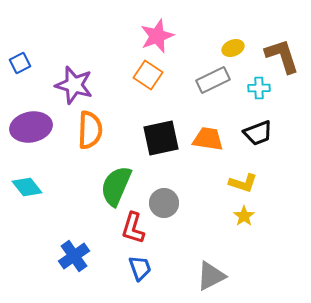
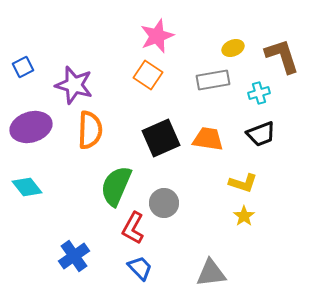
blue square: moved 3 px right, 4 px down
gray rectangle: rotated 16 degrees clockwise
cyan cross: moved 5 px down; rotated 15 degrees counterclockwise
purple ellipse: rotated 6 degrees counterclockwise
black trapezoid: moved 3 px right, 1 px down
black square: rotated 12 degrees counterclockwise
red L-shape: rotated 12 degrees clockwise
blue trapezoid: rotated 24 degrees counterclockwise
gray triangle: moved 3 px up; rotated 20 degrees clockwise
